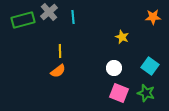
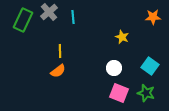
green rectangle: rotated 50 degrees counterclockwise
